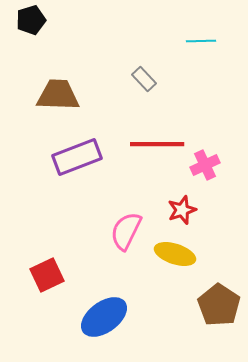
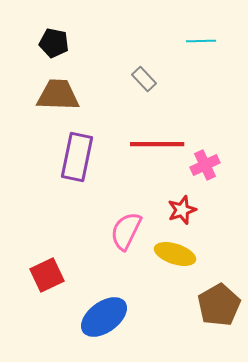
black pentagon: moved 23 px right, 23 px down; rotated 28 degrees clockwise
purple rectangle: rotated 57 degrees counterclockwise
brown pentagon: rotated 9 degrees clockwise
